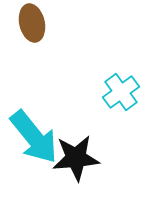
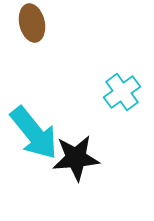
cyan cross: moved 1 px right
cyan arrow: moved 4 px up
